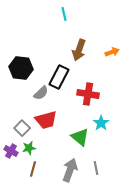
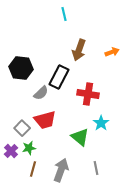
red trapezoid: moved 1 px left
purple cross: rotated 16 degrees clockwise
gray arrow: moved 9 px left
